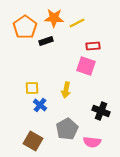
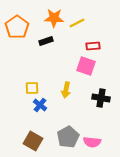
orange pentagon: moved 8 px left
black cross: moved 13 px up; rotated 12 degrees counterclockwise
gray pentagon: moved 1 px right, 8 px down
